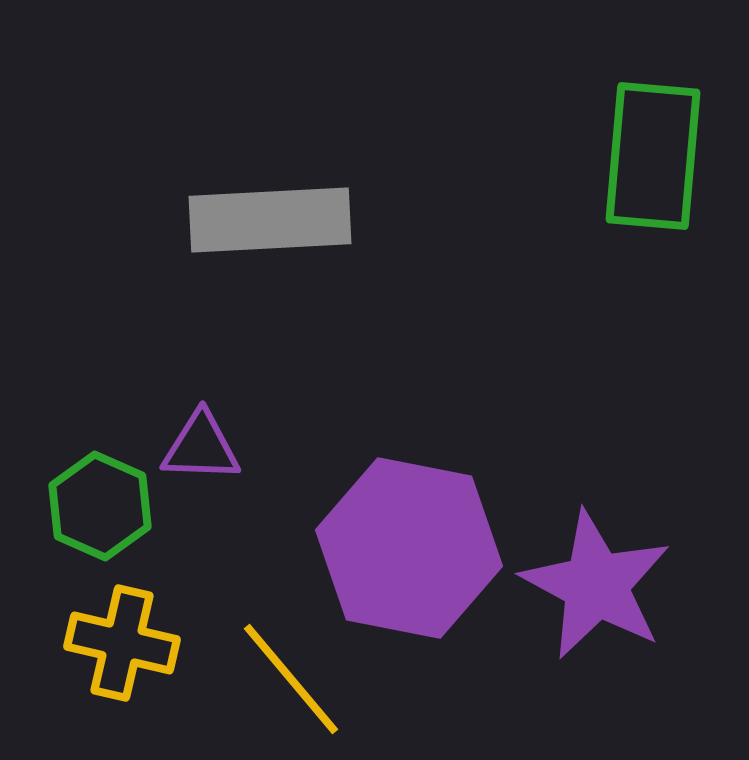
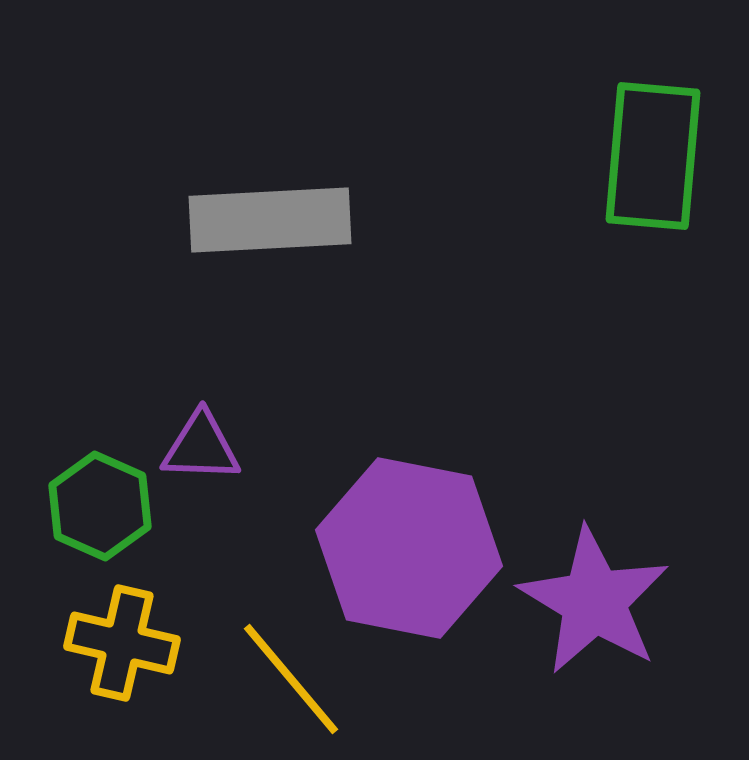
purple star: moved 2 px left, 16 px down; rotated 3 degrees clockwise
